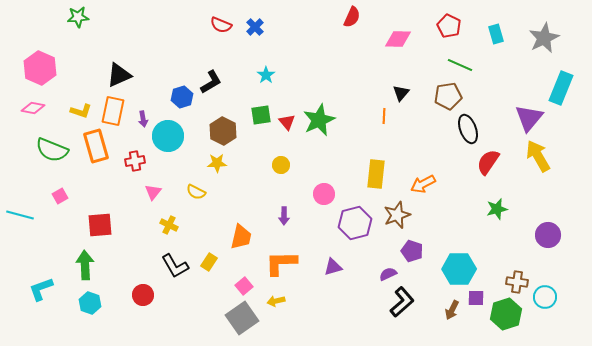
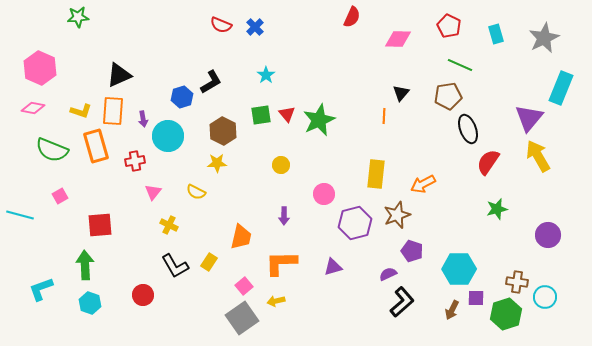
orange rectangle at (113, 111): rotated 8 degrees counterclockwise
red triangle at (287, 122): moved 8 px up
